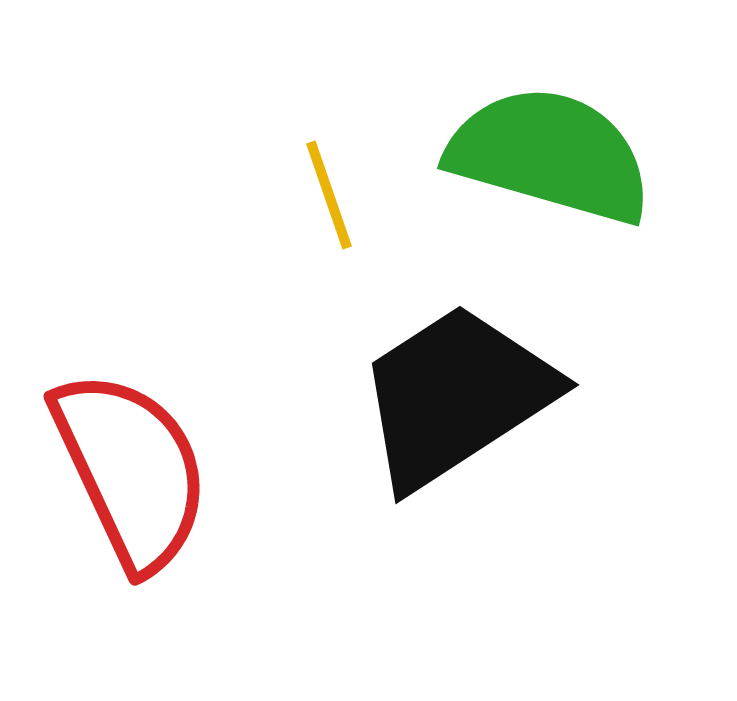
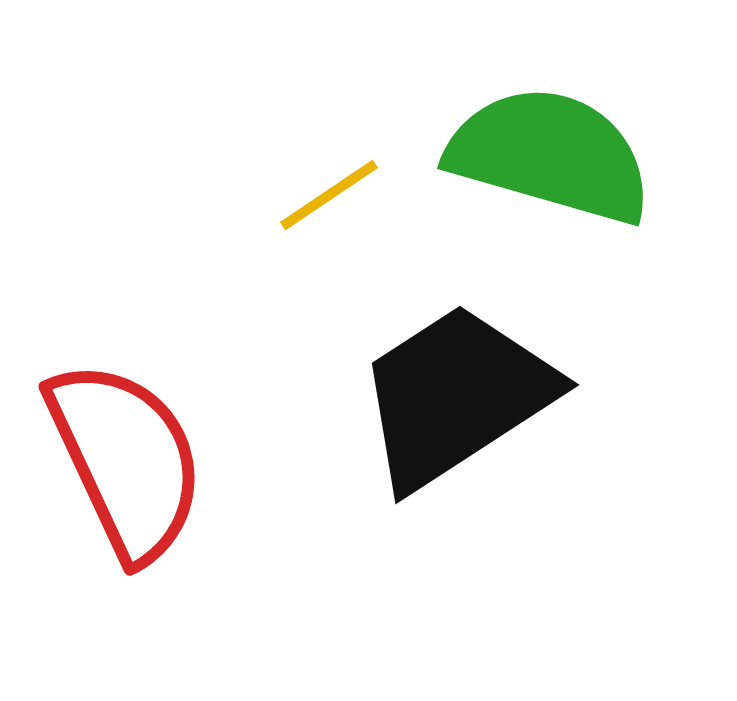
yellow line: rotated 75 degrees clockwise
red semicircle: moved 5 px left, 10 px up
